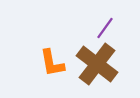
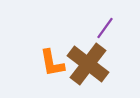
brown cross: moved 9 px left
